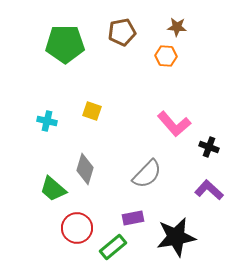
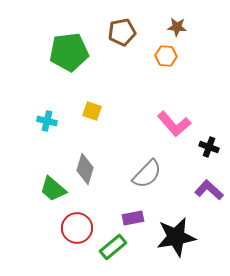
green pentagon: moved 4 px right, 8 px down; rotated 6 degrees counterclockwise
